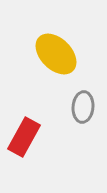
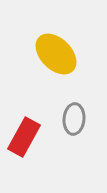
gray ellipse: moved 9 px left, 12 px down
